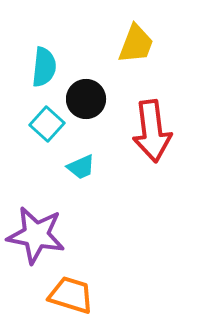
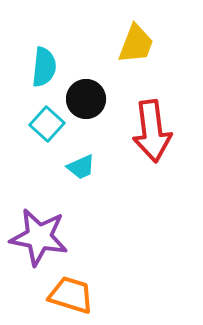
purple star: moved 3 px right, 2 px down
